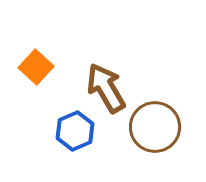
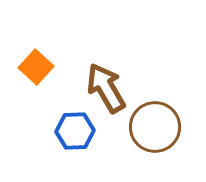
blue hexagon: rotated 21 degrees clockwise
